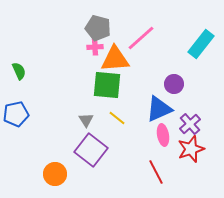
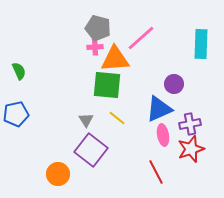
cyan rectangle: rotated 36 degrees counterclockwise
purple cross: rotated 30 degrees clockwise
orange circle: moved 3 px right
